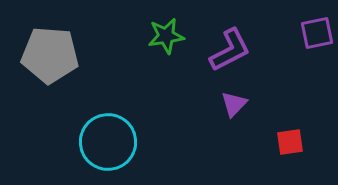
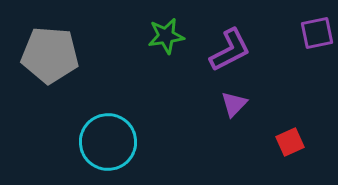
red square: rotated 16 degrees counterclockwise
